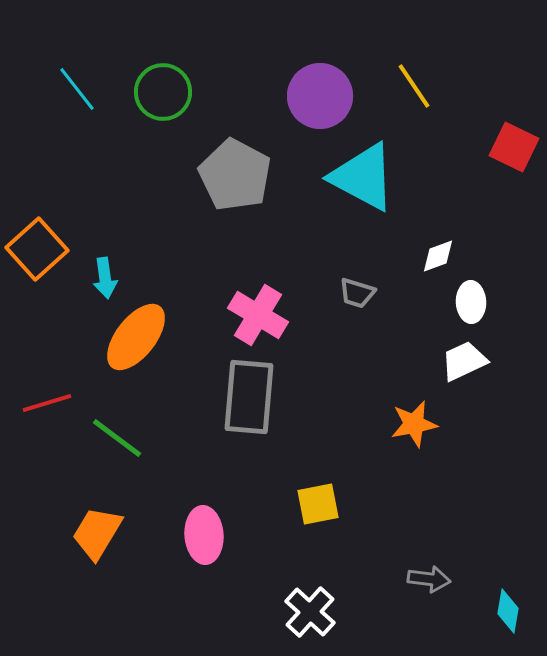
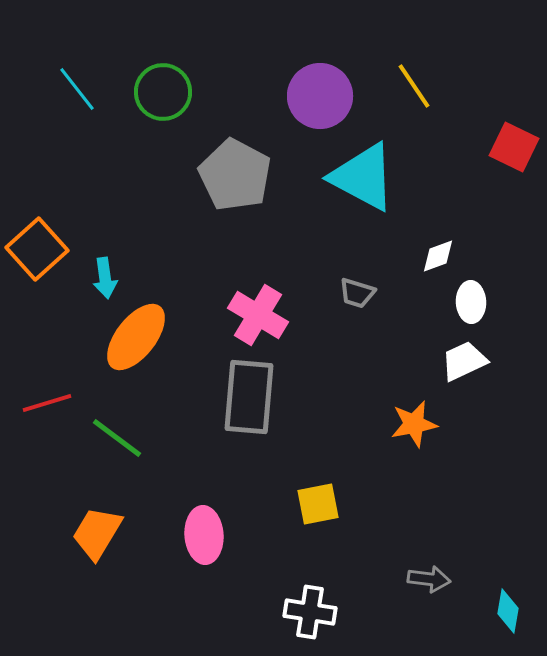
white cross: rotated 33 degrees counterclockwise
